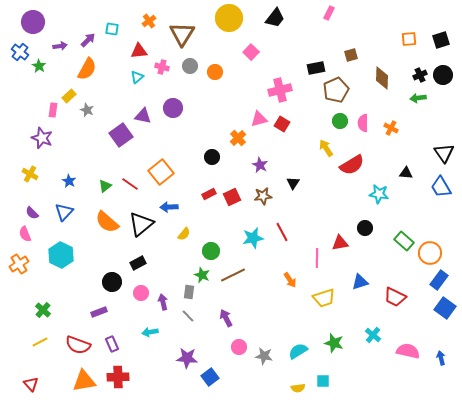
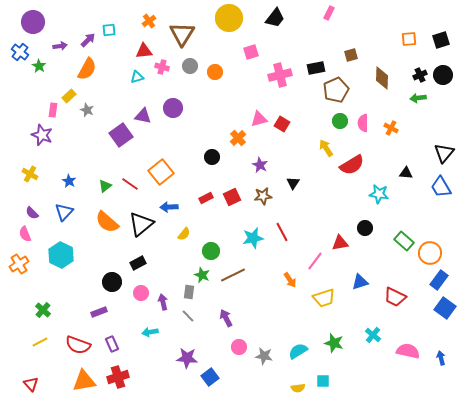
cyan square at (112, 29): moved 3 px left, 1 px down; rotated 16 degrees counterclockwise
red triangle at (139, 51): moved 5 px right
pink square at (251, 52): rotated 28 degrees clockwise
cyan triangle at (137, 77): rotated 24 degrees clockwise
pink cross at (280, 90): moved 15 px up
purple star at (42, 138): moved 3 px up
black triangle at (444, 153): rotated 15 degrees clockwise
red rectangle at (209, 194): moved 3 px left, 4 px down
pink line at (317, 258): moved 2 px left, 3 px down; rotated 36 degrees clockwise
red cross at (118, 377): rotated 15 degrees counterclockwise
